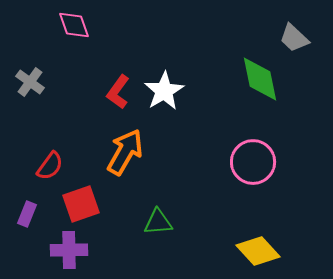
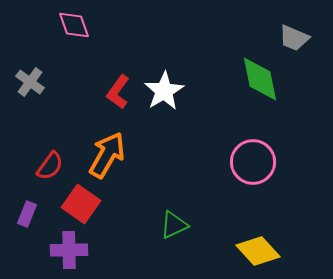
gray trapezoid: rotated 20 degrees counterclockwise
orange arrow: moved 18 px left, 3 px down
red square: rotated 36 degrees counterclockwise
green triangle: moved 16 px right, 3 px down; rotated 20 degrees counterclockwise
